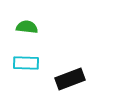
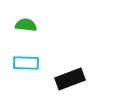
green semicircle: moved 1 px left, 2 px up
